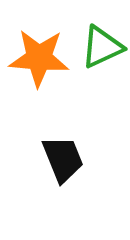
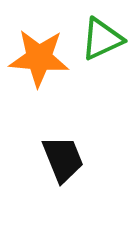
green triangle: moved 8 px up
